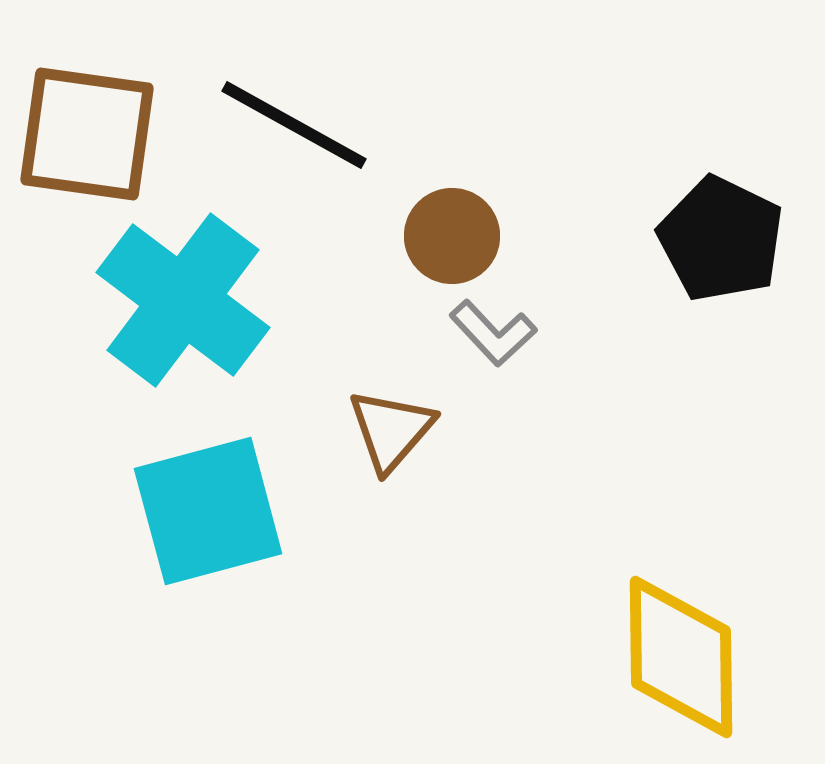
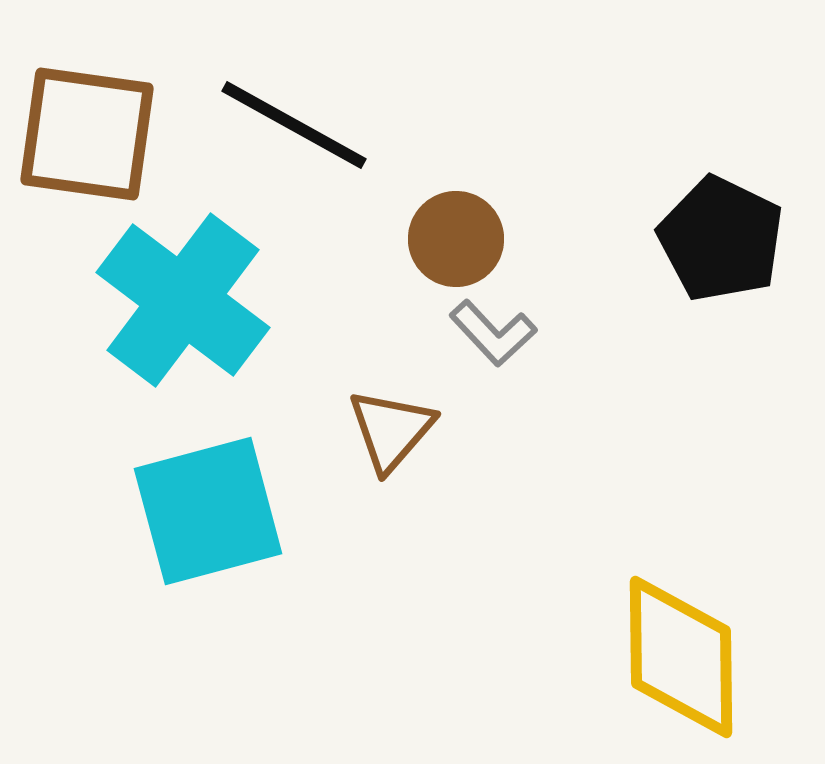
brown circle: moved 4 px right, 3 px down
